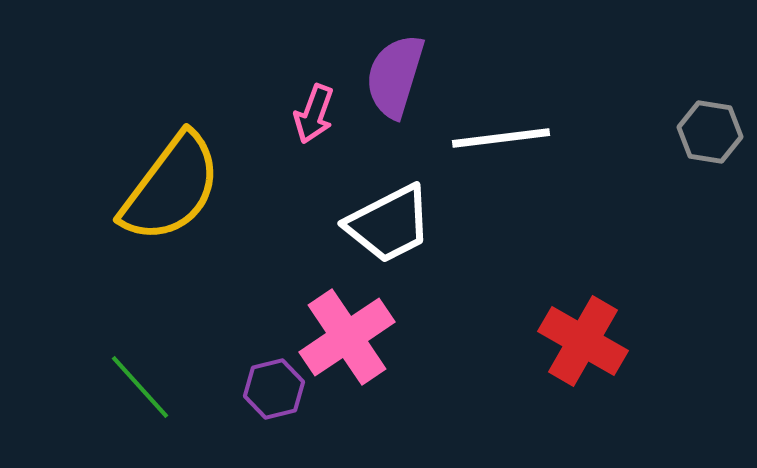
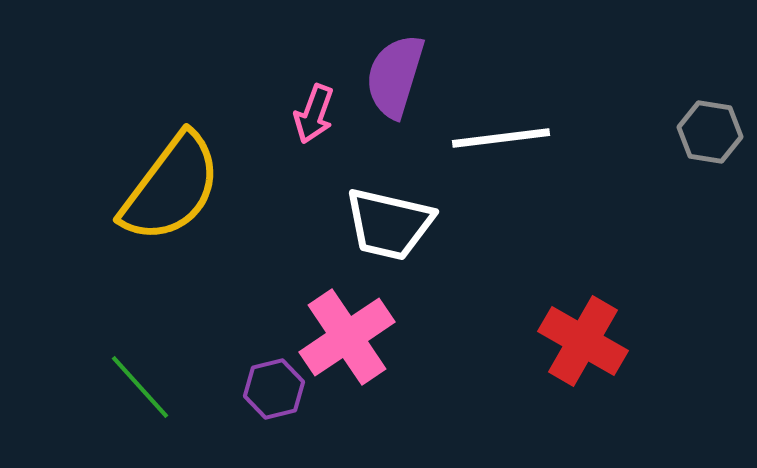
white trapezoid: rotated 40 degrees clockwise
